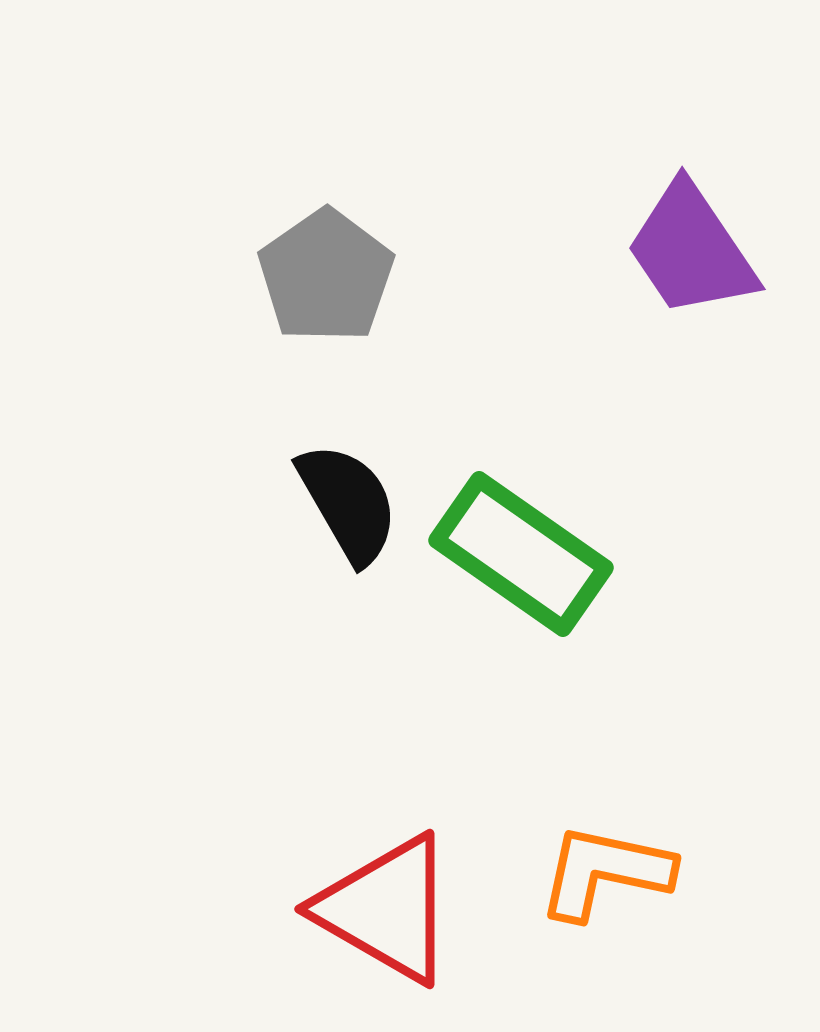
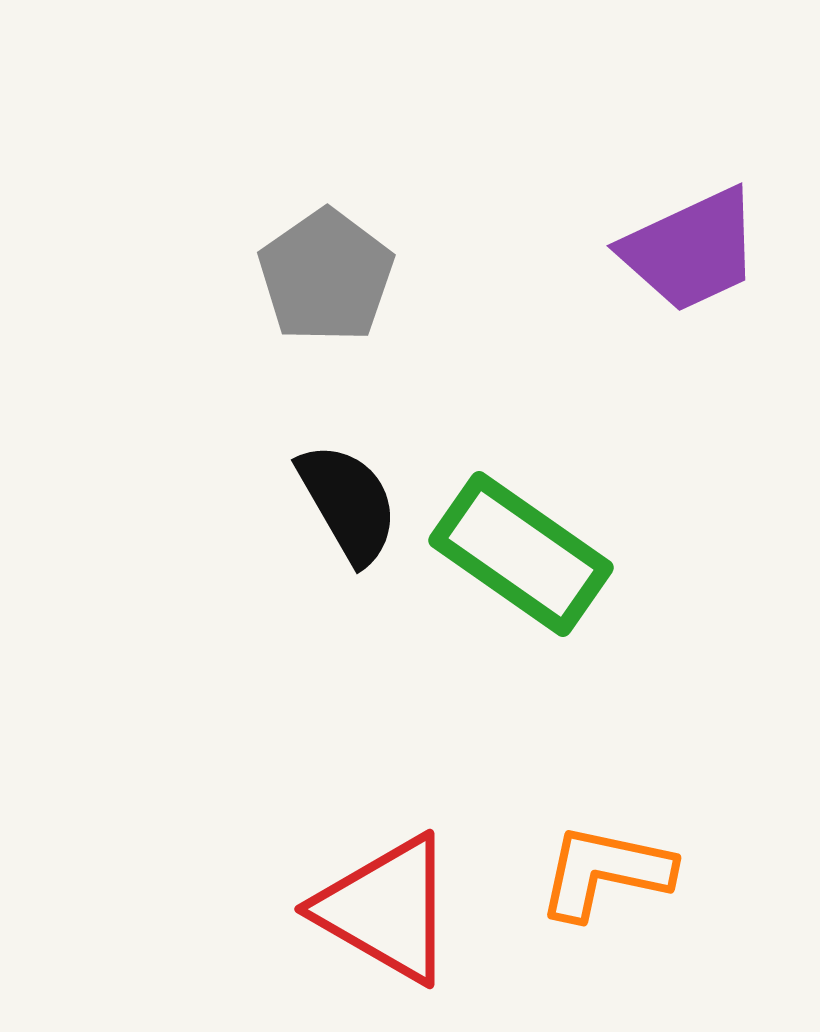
purple trapezoid: rotated 81 degrees counterclockwise
